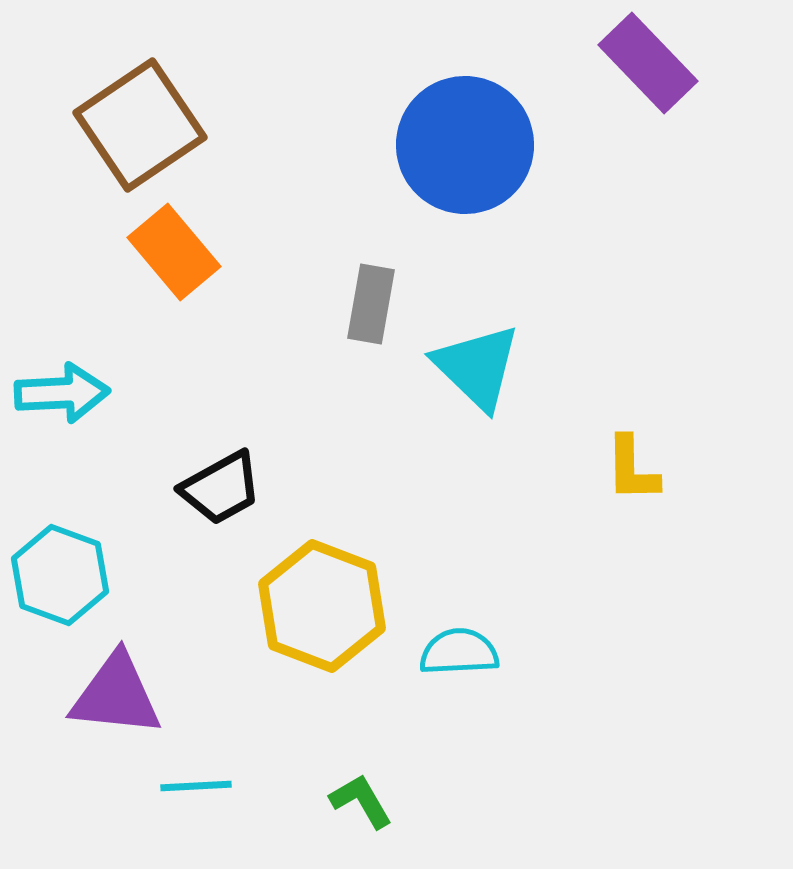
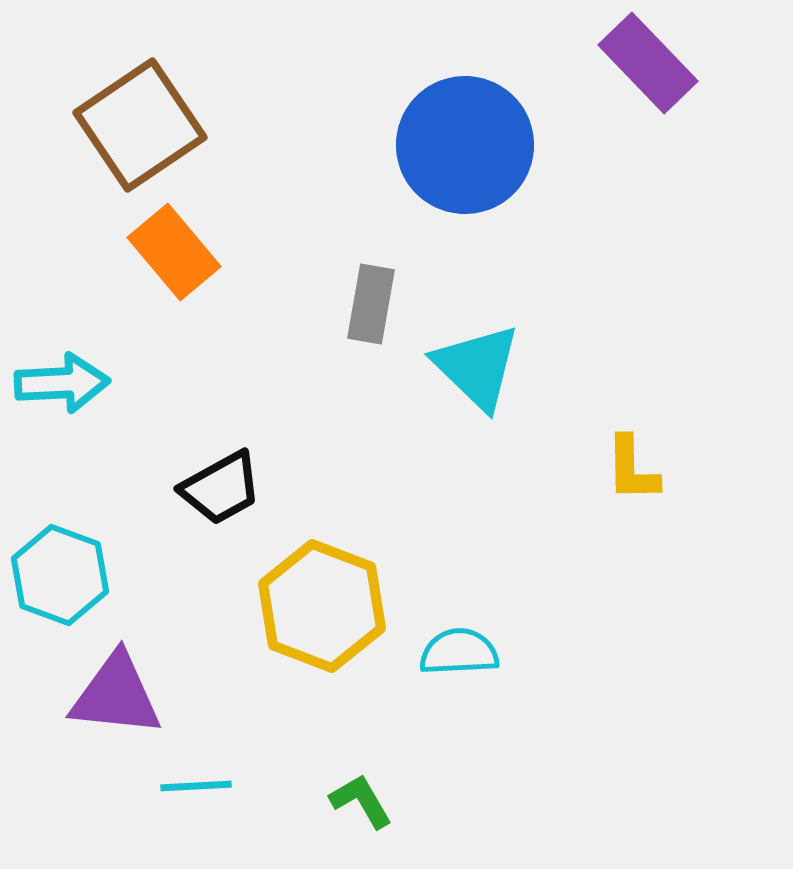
cyan arrow: moved 10 px up
